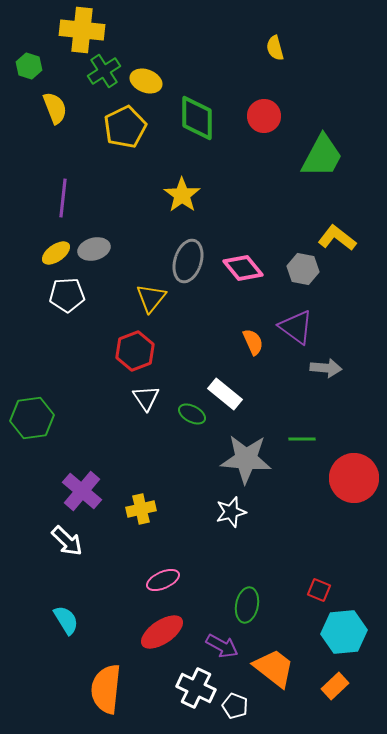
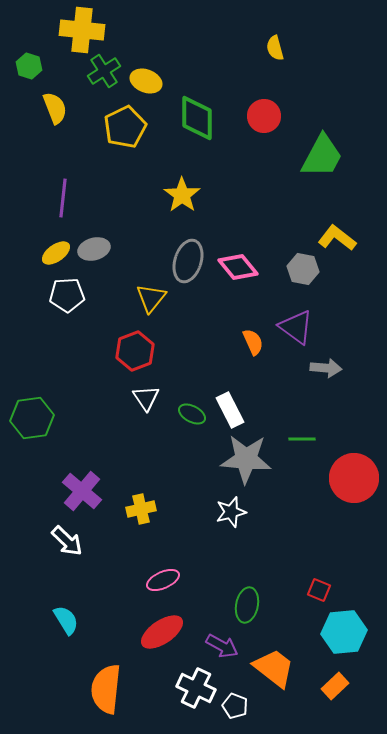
pink diamond at (243, 268): moved 5 px left, 1 px up
white rectangle at (225, 394): moved 5 px right, 16 px down; rotated 24 degrees clockwise
